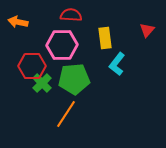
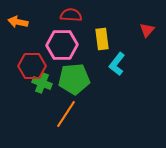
yellow rectangle: moved 3 px left, 1 px down
green cross: rotated 24 degrees counterclockwise
